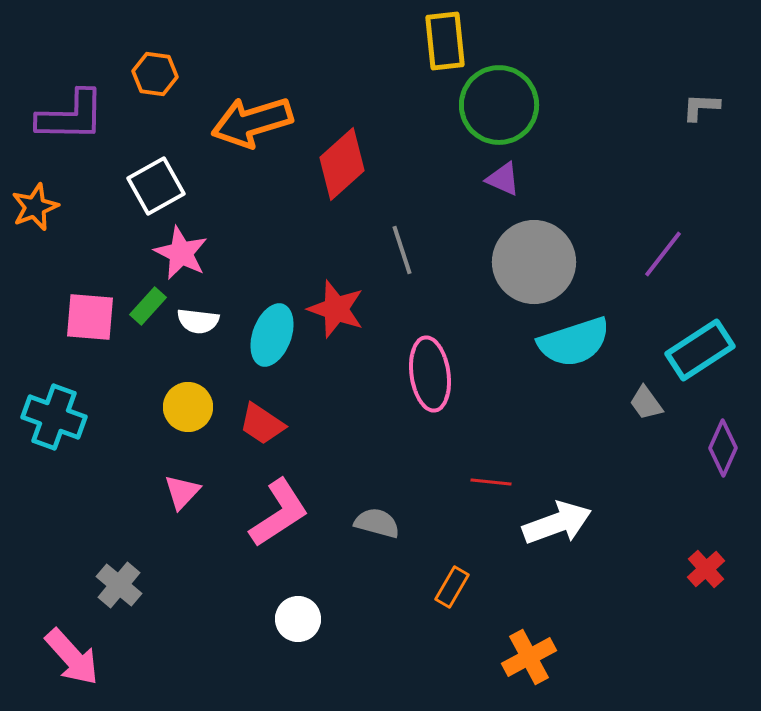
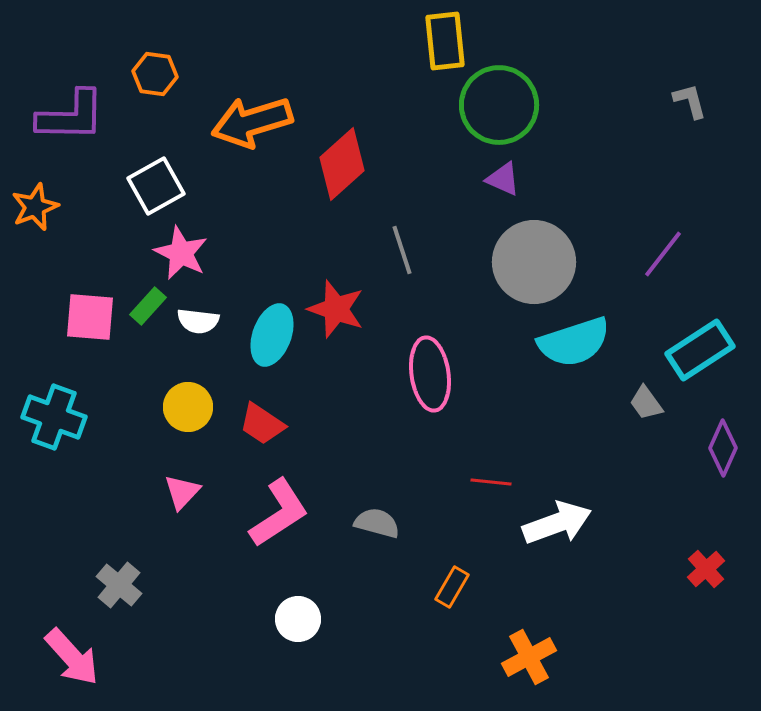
gray L-shape: moved 11 px left, 6 px up; rotated 72 degrees clockwise
